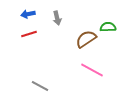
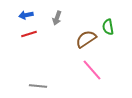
blue arrow: moved 2 px left, 1 px down
gray arrow: rotated 32 degrees clockwise
green semicircle: rotated 98 degrees counterclockwise
pink line: rotated 20 degrees clockwise
gray line: moved 2 px left; rotated 24 degrees counterclockwise
